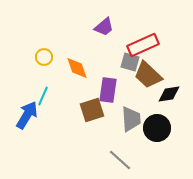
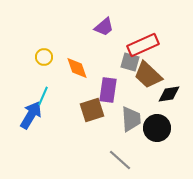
blue arrow: moved 4 px right
